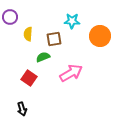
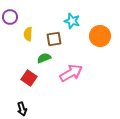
cyan star: rotated 14 degrees clockwise
green semicircle: moved 1 px right, 1 px down
